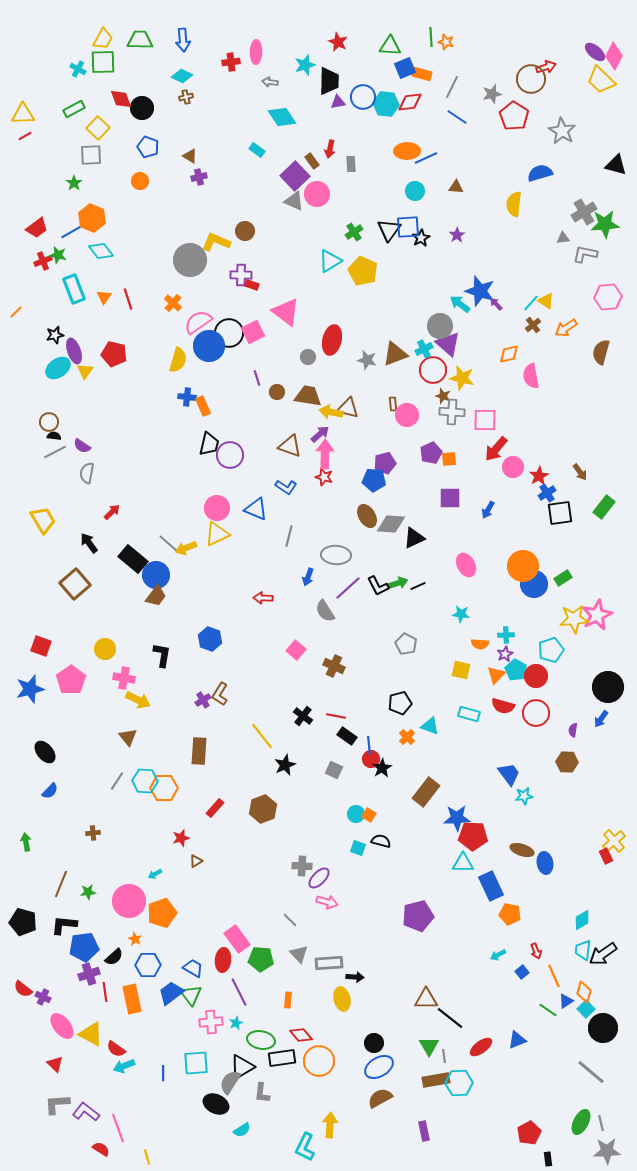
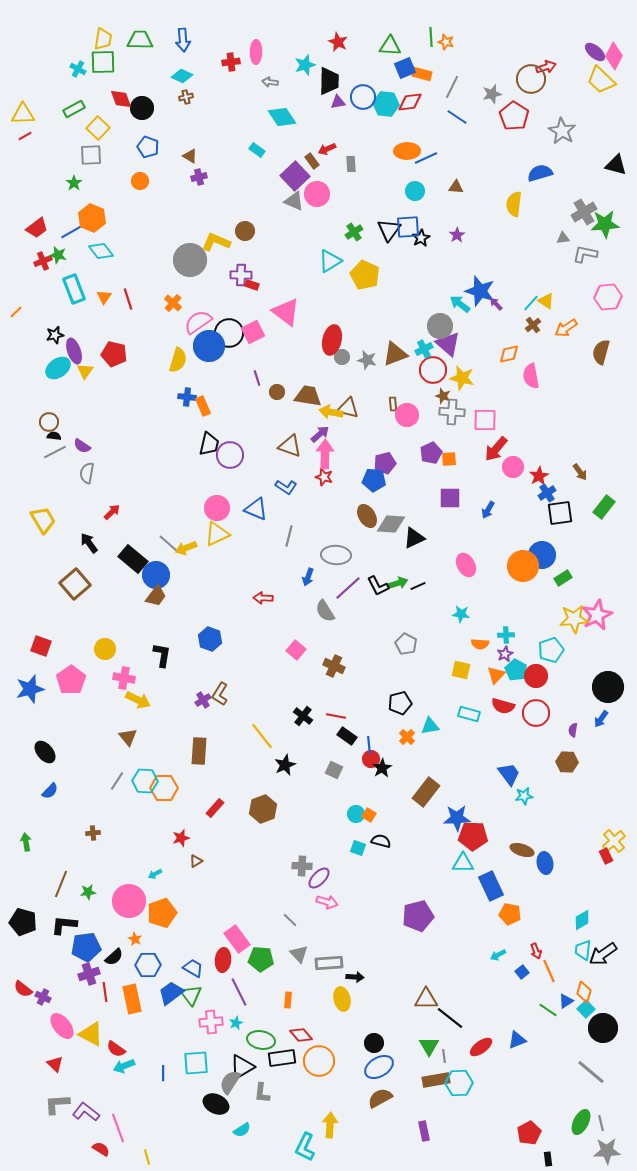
yellow trapezoid at (103, 39): rotated 20 degrees counterclockwise
red arrow at (330, 149): moved 3 px left; rotated 54 degrees clockwise
yellow pentagon at (363, 271): moved 2 px right, 4 px down
gray circle at (308, 357): moved 34 px right
blue circle at (534, 584): moved 8 px right, 29 px up
cyan triangle at (430, 726): rotated 30 degrees counterclockwise
blue pentagon at (84, 947): moved 2 px right
orange line at (554, 976): moved 5 px left, 5 px up
